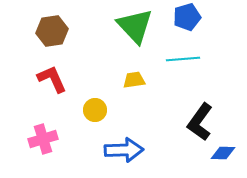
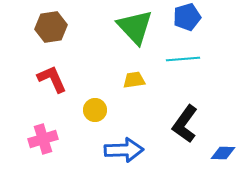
green triangle: moved 1 px down
brown hexagon: moved 1 px left, 4 px up
black L-shape: moved 15 px left, 2 px down
